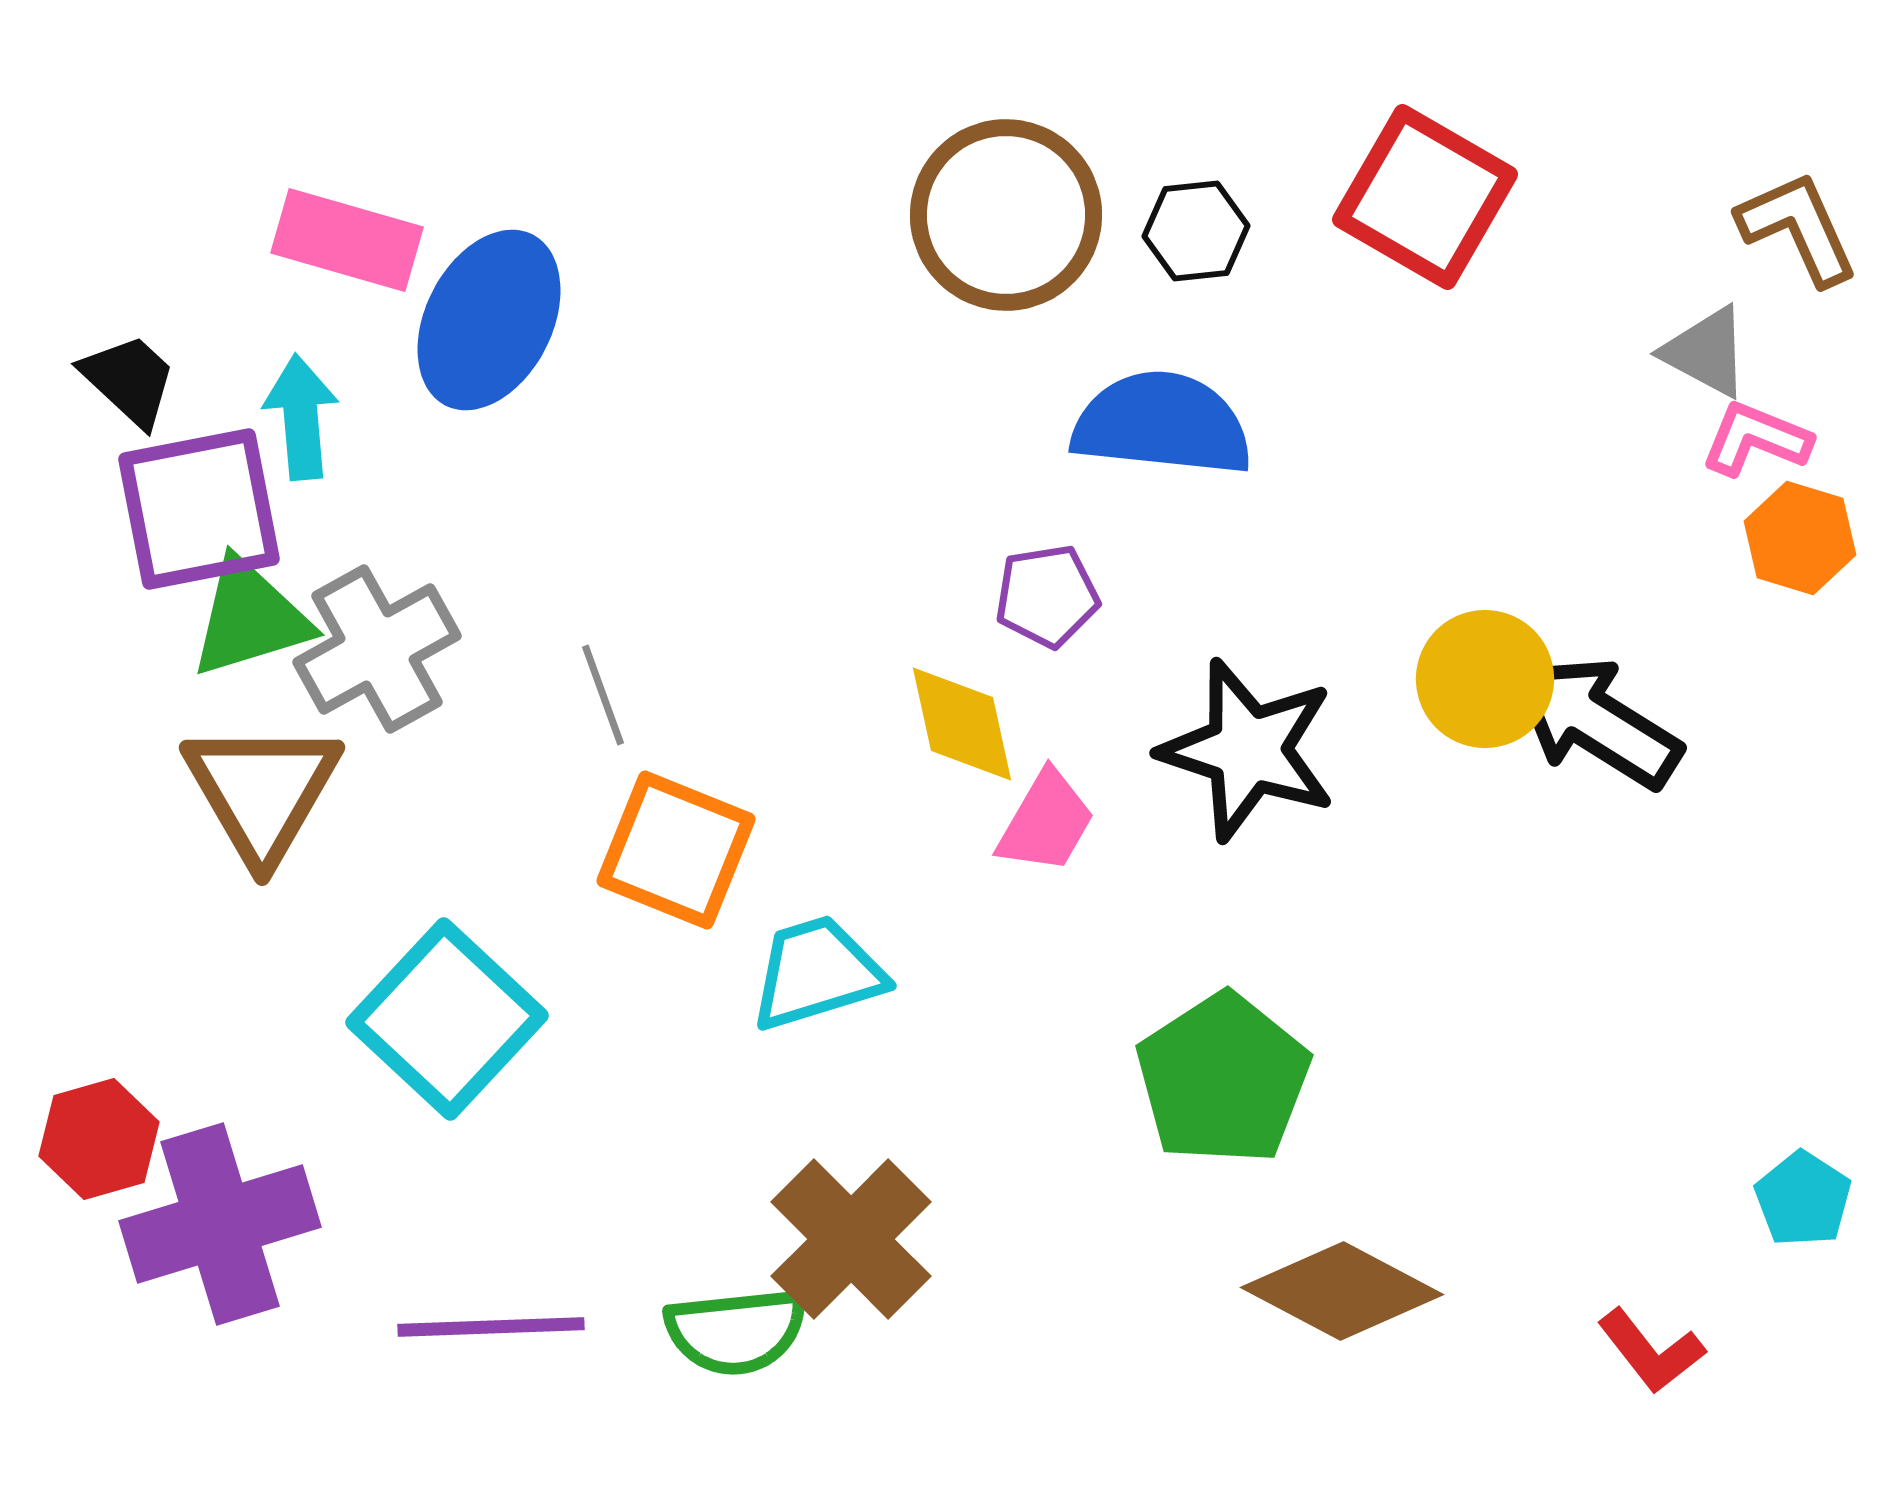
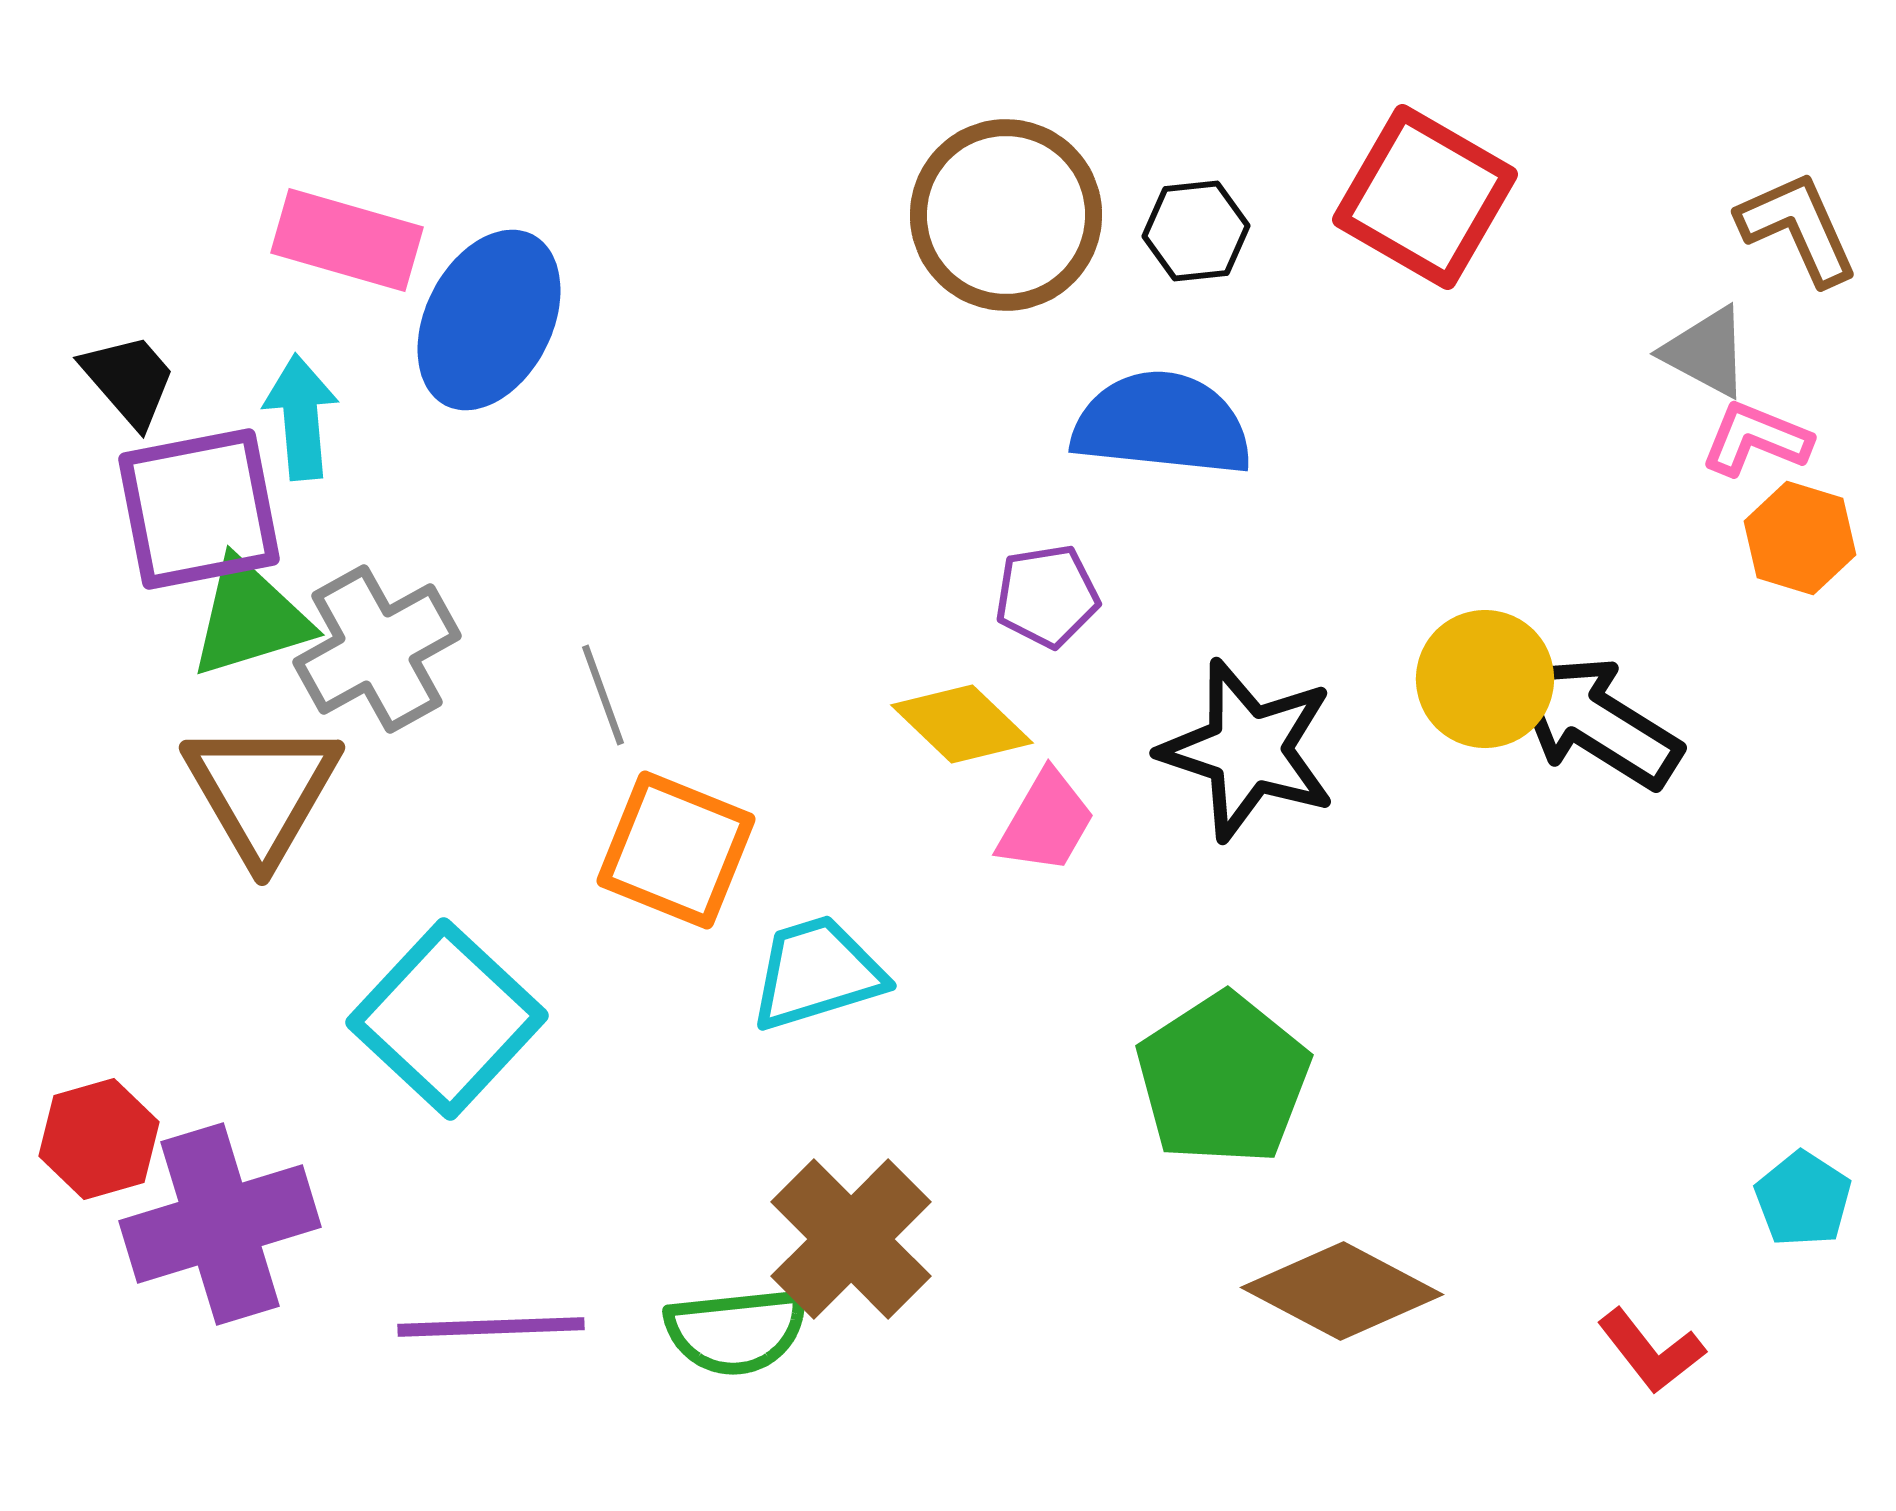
black trapezoid: rotated 6 degrees clockwise
yellow diamond: rotated 34 degrees counterclockwise
